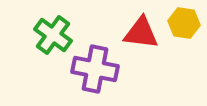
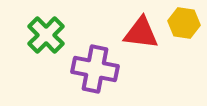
green cross: moved 7 px left; rotated 9 degrees clockwise
